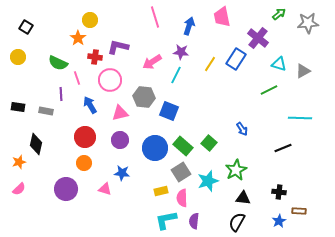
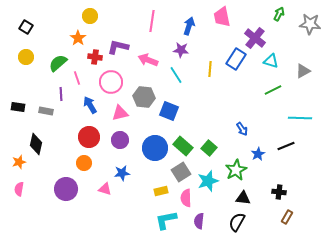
green arrow at (279, 14): rotated 24 degrees counterclockwise
pink line at (155, 17): moved 3 px left, 4 px down; rotated 25 degrees clockwise
yellow circle at (90, 20): moved 4 px up
gray star at (308, 23): moved 2 px right, 1 px down; rotated 10 degrees clockwise
purple cross at (258, 38): moved 3 px left
purple star at (181, 52): moved 2 px up
yellow circle at (18, 57): moved 8 px right
pink arrow at (152, 62): moved 4 px left, 2 px up; rotated 54 degrees clockwise
green semicircle at (58, 63): rotated 114 degrees clockwise
yellow line at (210, 64): moved 5 px down; rotated 28 degrees counterclockwise
cyan triangle at (279, 64): moved 8 px left, 3 px up
cyan line at (176, 75): rotated 60 degrees counterclockwise
pink circle at (110, 80): moved 1 px right, 2 px down
green line at (269, 90): moved 4 px right
red circle at (85, 137): moved 4 px right
green square at (209, 143): moved 5 px down
black line at (283, 148): moved 3 px right, 2 px up
blue star at (122, 173): rotated 14 degrees counterclockwise
pink semicircle at (19, 189): rotated 144 degrees clockwise
pink semicircle at (182, 198): moved 4 px right
brown rectangle at (299, 211): moved 12 px left, 6 px down; rotated 64 degrees counterclockwise
purple semicircle at (194, 221): moved 5 px right
blue star at (279, 221): moved 21 px left, 67 px up
